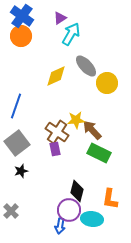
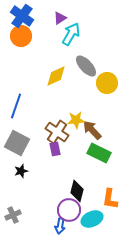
gray square: rotated 25 degrees counterclockwise
gray cross: moved 2 px right, 4 px down; rotated 21 degrees clockwise
cyan ellipse: rotated 30 degrees counterclockwise
